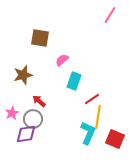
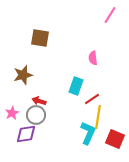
pink semicircle: moved 31 px right, 2 px up; rotated 56 degrees counterclockwise
cyan rectangle: moved 2 px right, 5 px down
red arrow: rotated 24 degrees counterclockwise
gray circle: moved 3 px right, 4 px up
